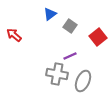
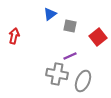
gray square: rotated 24 degrees counterclockwise
red arrow: moved 1 px down; rotated 63 degrees clockwise
